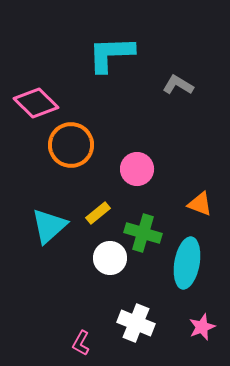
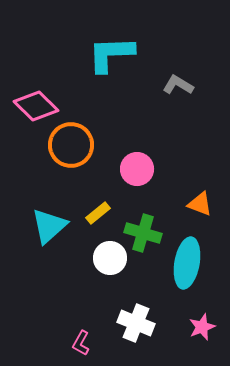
pink diamond: moved 3 px down
